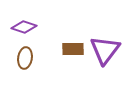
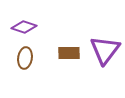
brown rectangle: moved 4 px left, 4 px down
